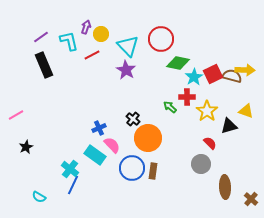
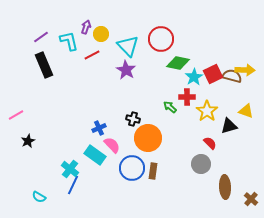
black cross: rotated 24 degrees counterclockwise
black star: moved 2 px right, 6 px up
